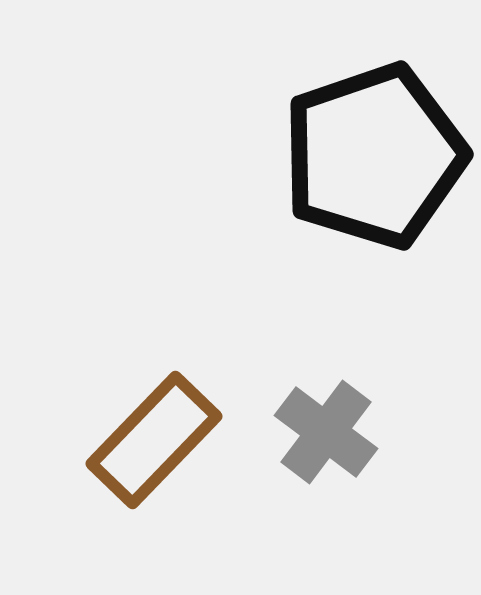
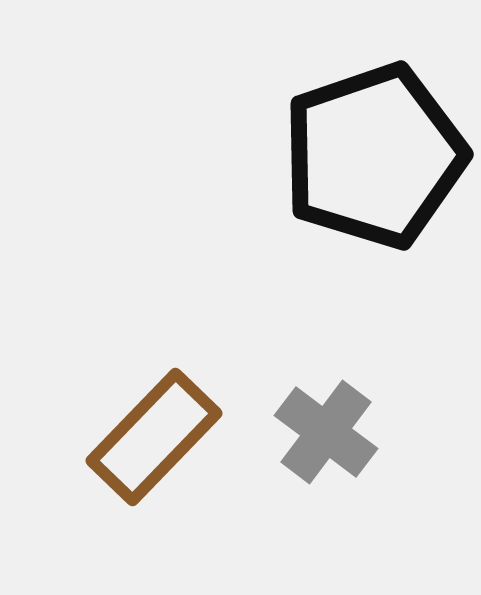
brown rectangle: moved 3 px up
